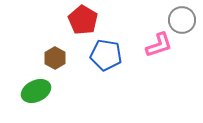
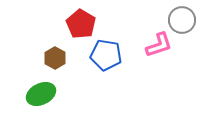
red pentagon: moved 2 px left, 4 px down
green ellipse: moved 5 px right, 3 px down
